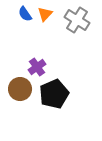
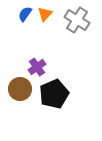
blue semicircle: rotated 70 degrees clockwise
